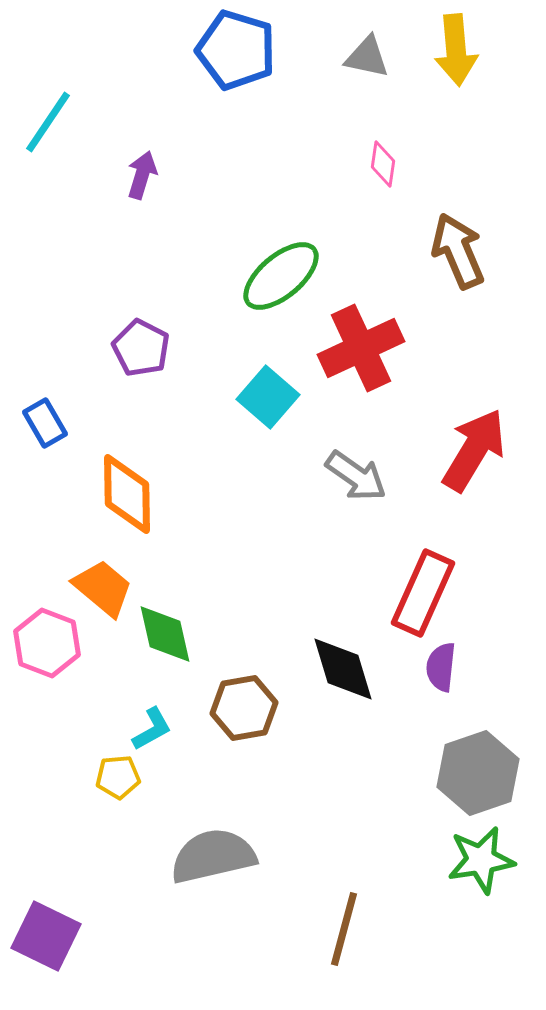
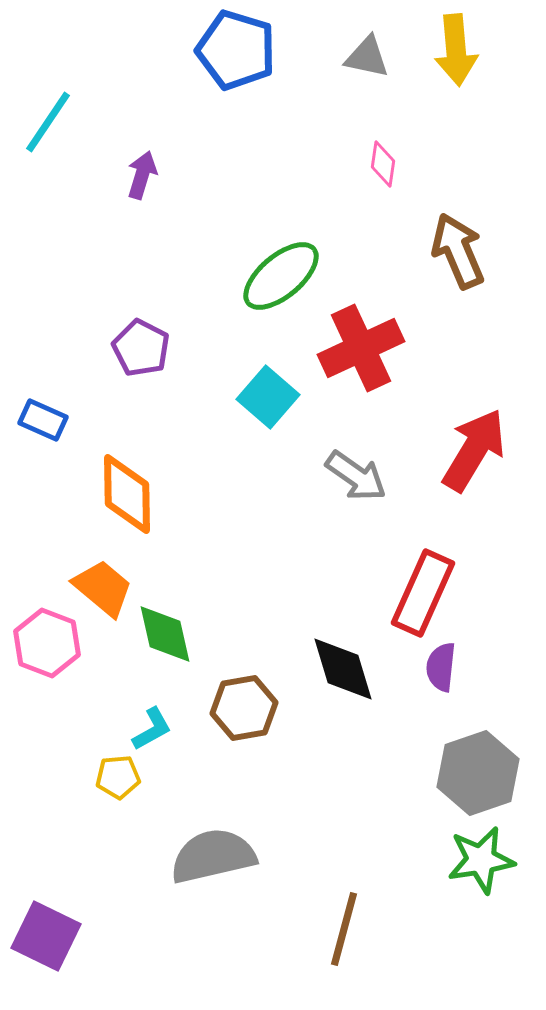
blue rectangle: moved 2 px left, 3 px up; rotated 36 degrees counterclockwise
